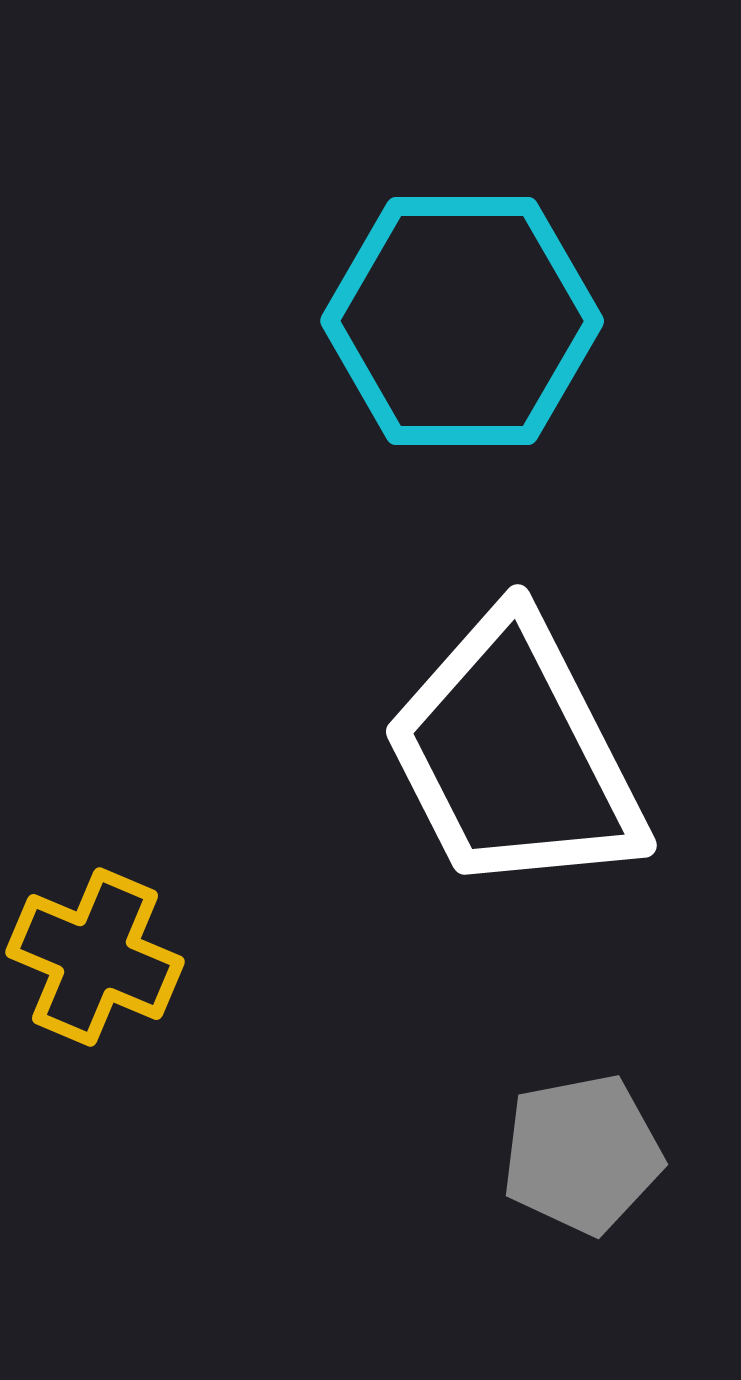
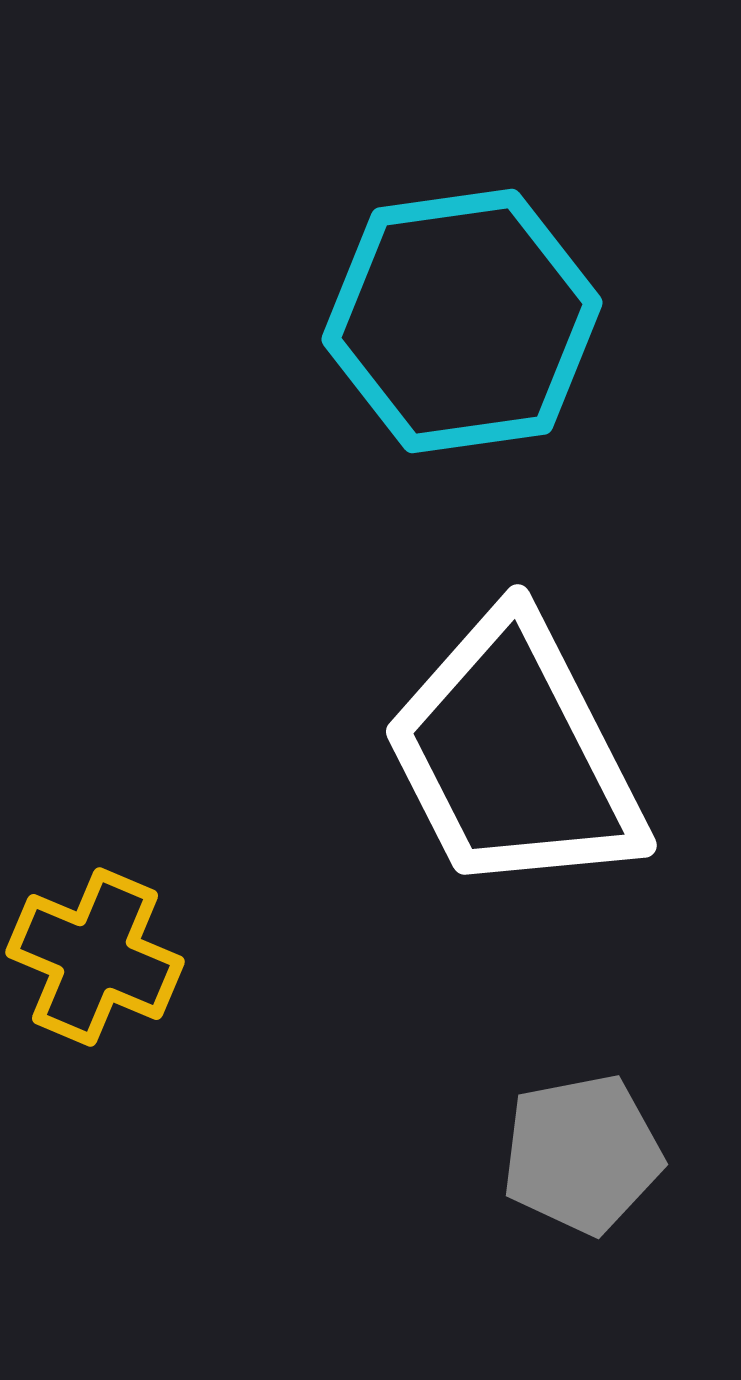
cyan hexagon: rotated 8 degrees counterclockwise
